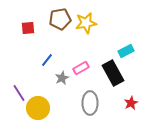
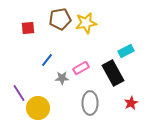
gray star: rotated 24 degrees clockwise
